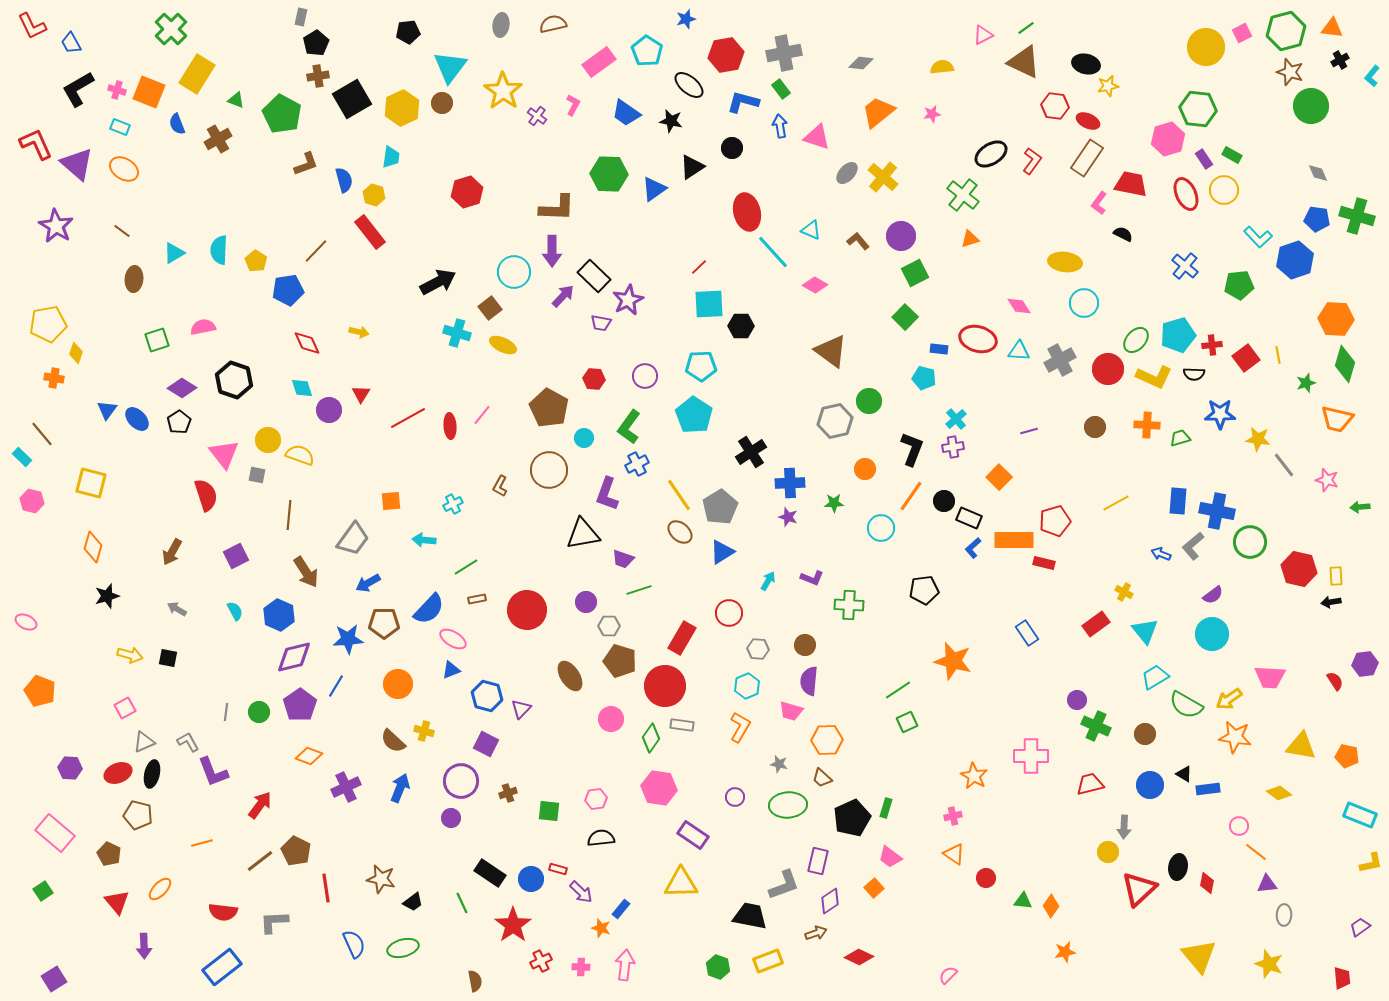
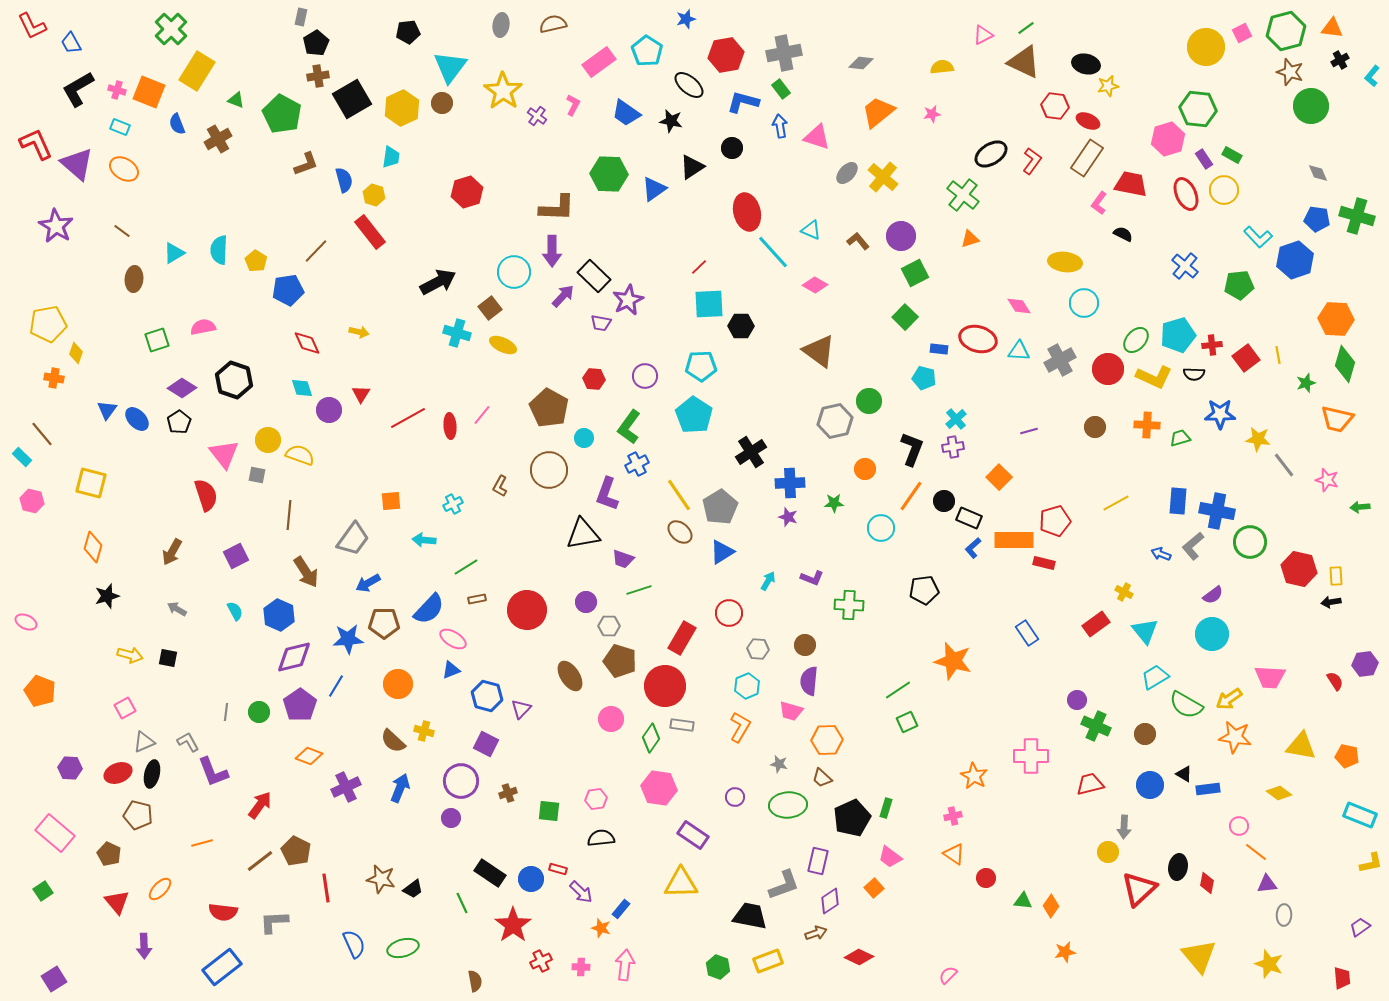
yellow rectangle at (197, 74): moved 3 px up
brown triangle at (831, 351): moved 12 px left
black trapezoid at (413, 902): moved 13 px up
